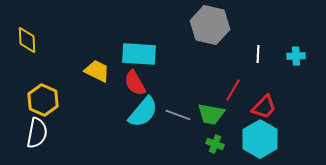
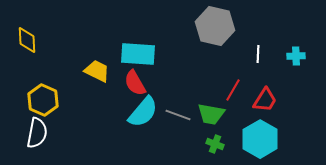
gray hexagon: moved 5 px right, 1 px down
cyan rectangle: moved 1 px left
red trapezoid: moved 1 px right, 7 px up; rotated 12 degrees counterclockwise
